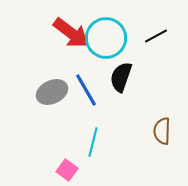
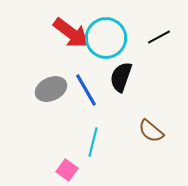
black line: moved 3 px right, 1 px down
gray ellipse: moved 1 px left, 3 px up
brown semicircle: moved 11 px left; rotated 52 degrees counterclockwise
